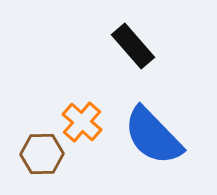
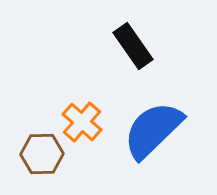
black rectangle: rotated 6 degrees clockwise
blue semicircle: moved 6 px up; rotated 90 degrees clockwise
